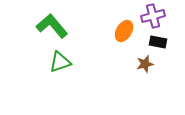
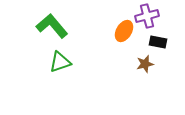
purple cross: moved 6 px left
